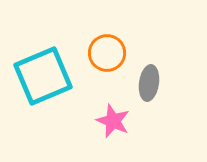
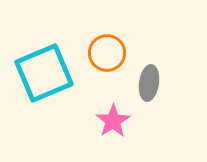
cyan square: moved 1 px right, 3 px up
pink star: rotated 16 degrees clockwise
